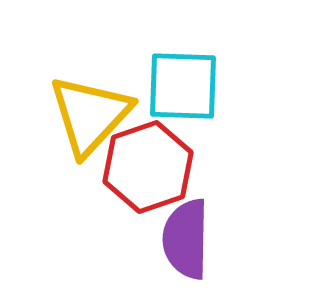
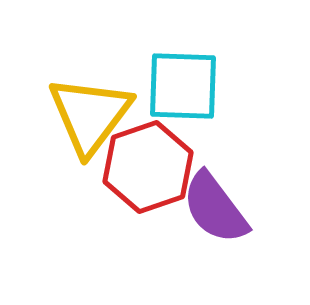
yellow triangle: rotated 6 degrees counterclockwise
purple semicircle: moved 29 px right, 31 px up; rotated 38 degrees counterclockwise
